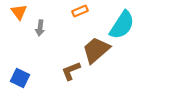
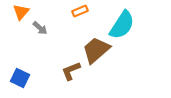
orange triangle: moved 2 px right; rotated 18 degrees clockwise
gray arrow: rotated 56 degrees counterclockwise
